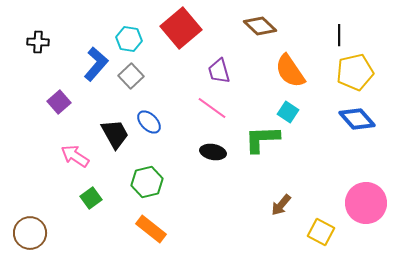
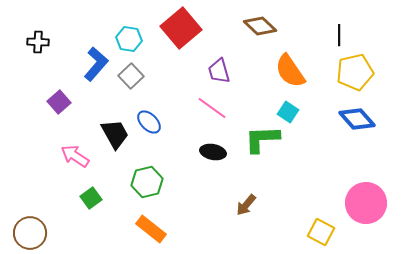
brown arrow: moved 35 px left
